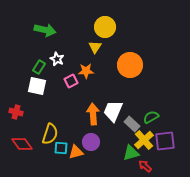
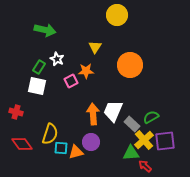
yellow circle: moved 12 px right, 12 px up
green triangle: rotated 12 degrees clockwise
